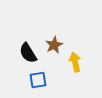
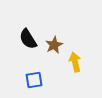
black semicircle: moved 14 px up
blue square: moved 4 px left
